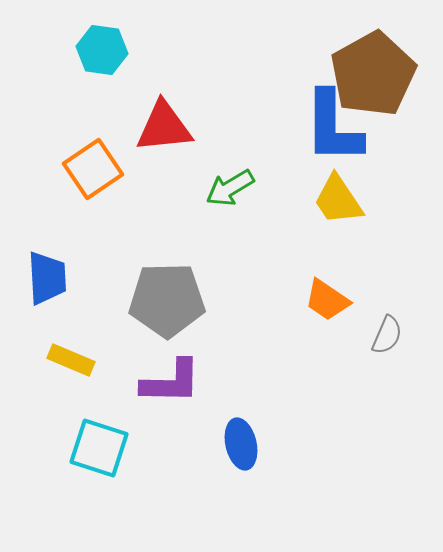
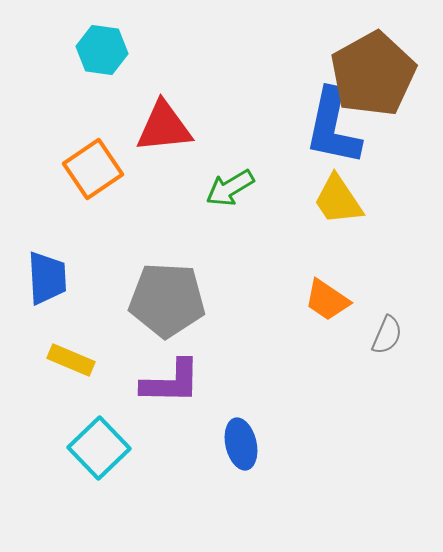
blue L-shape: rotated 12 degrees clockwise
gray pentagon: rotated 4 degrees clockwise
cyan square: rotated 28 degrees clockwise
